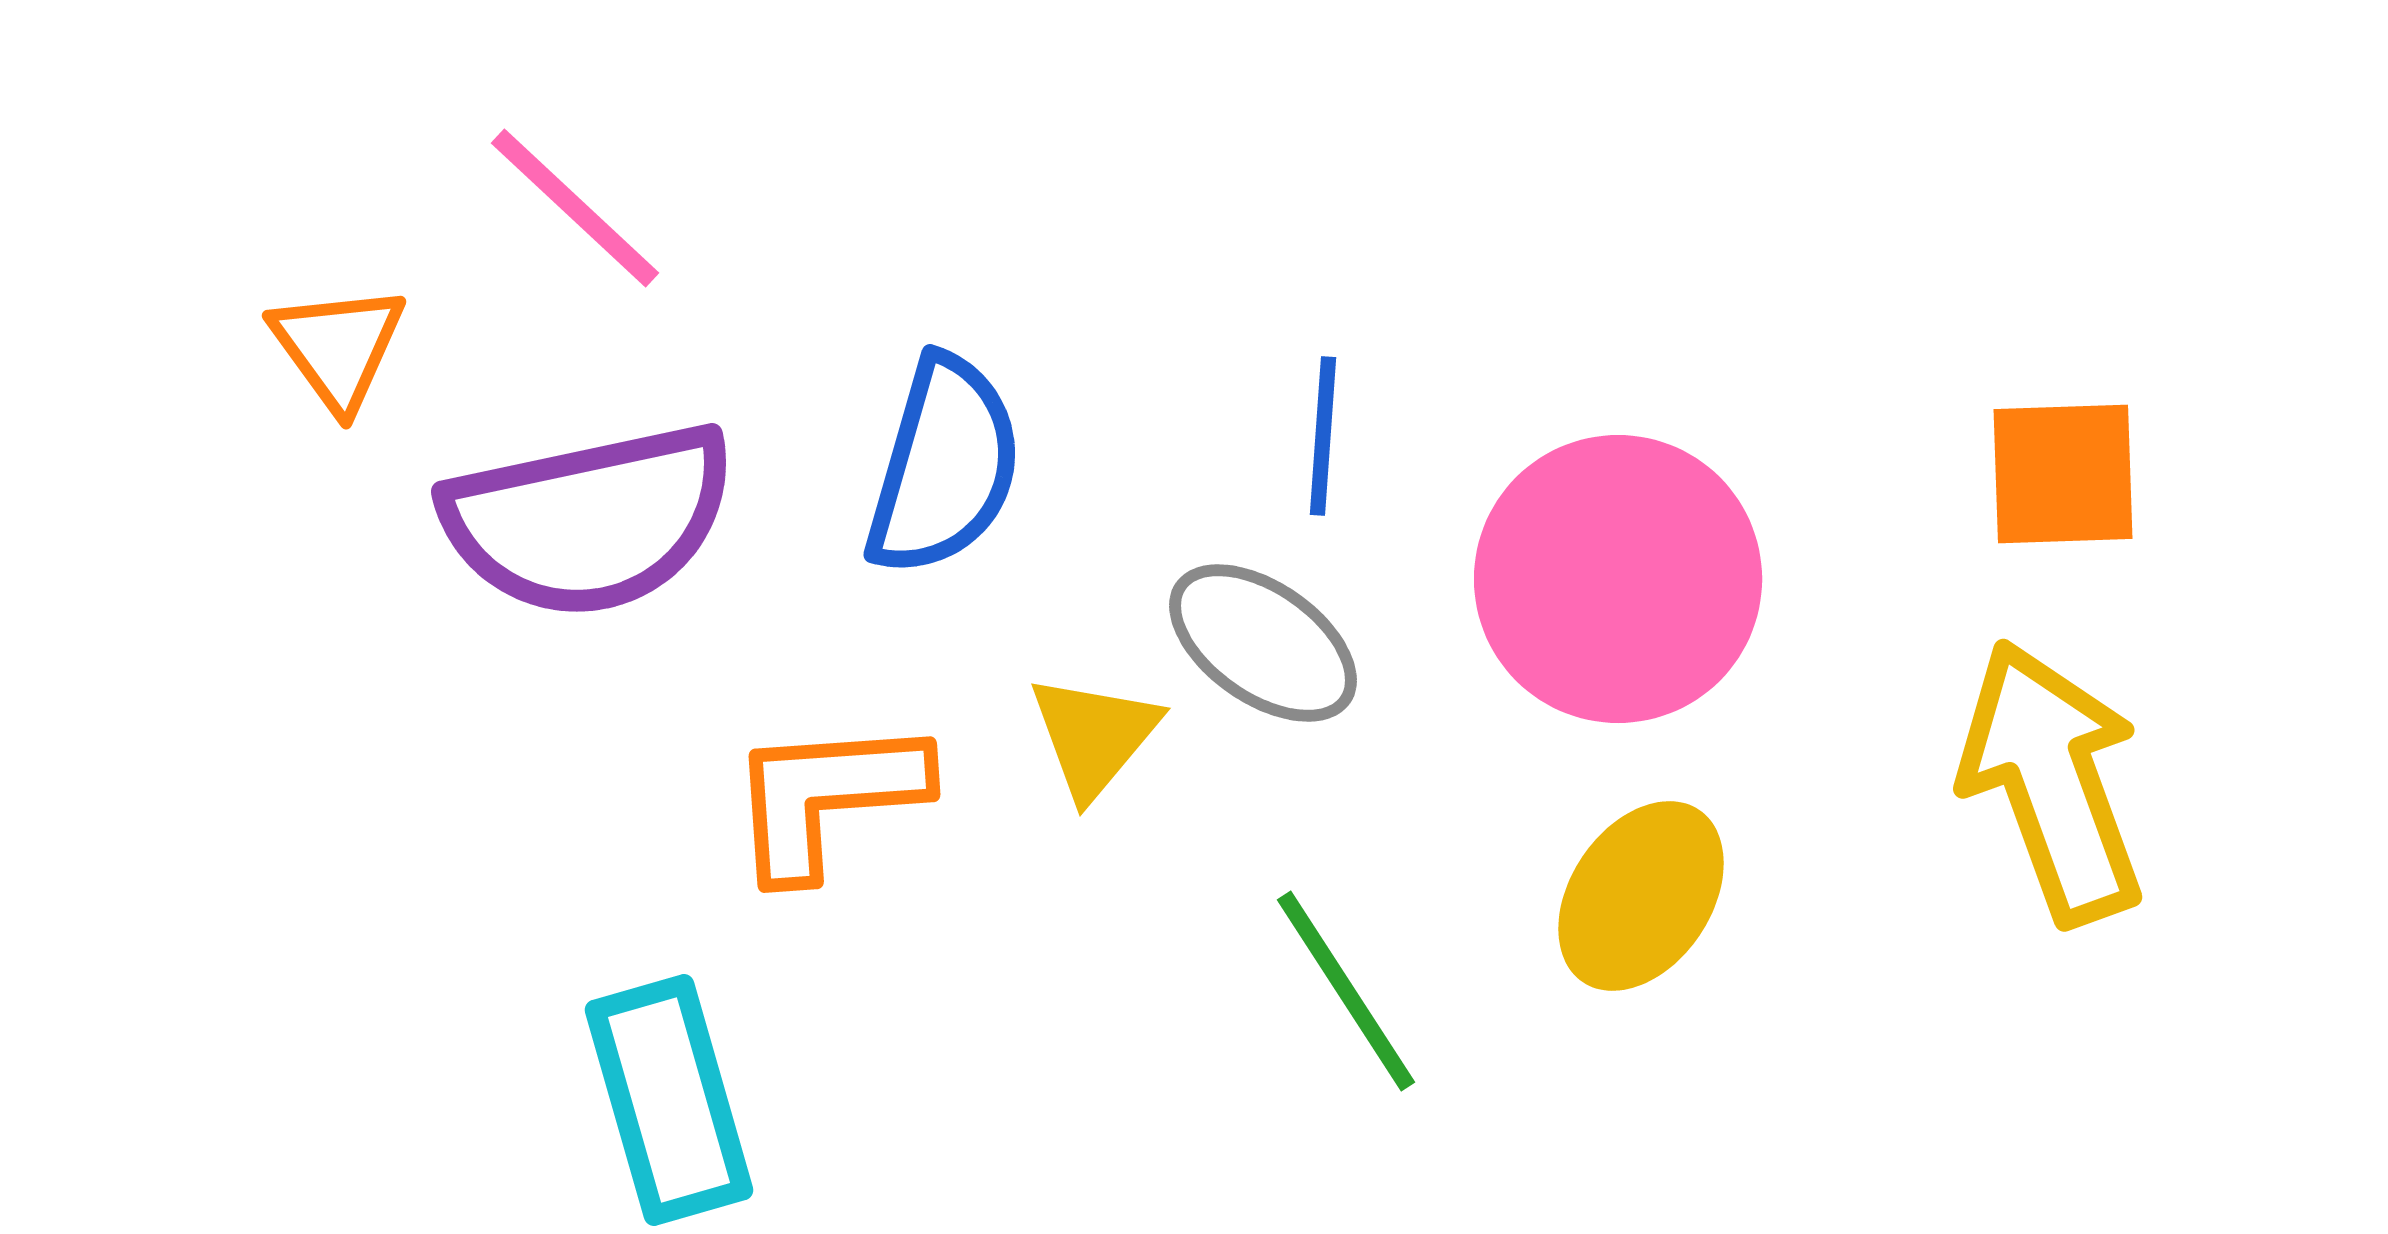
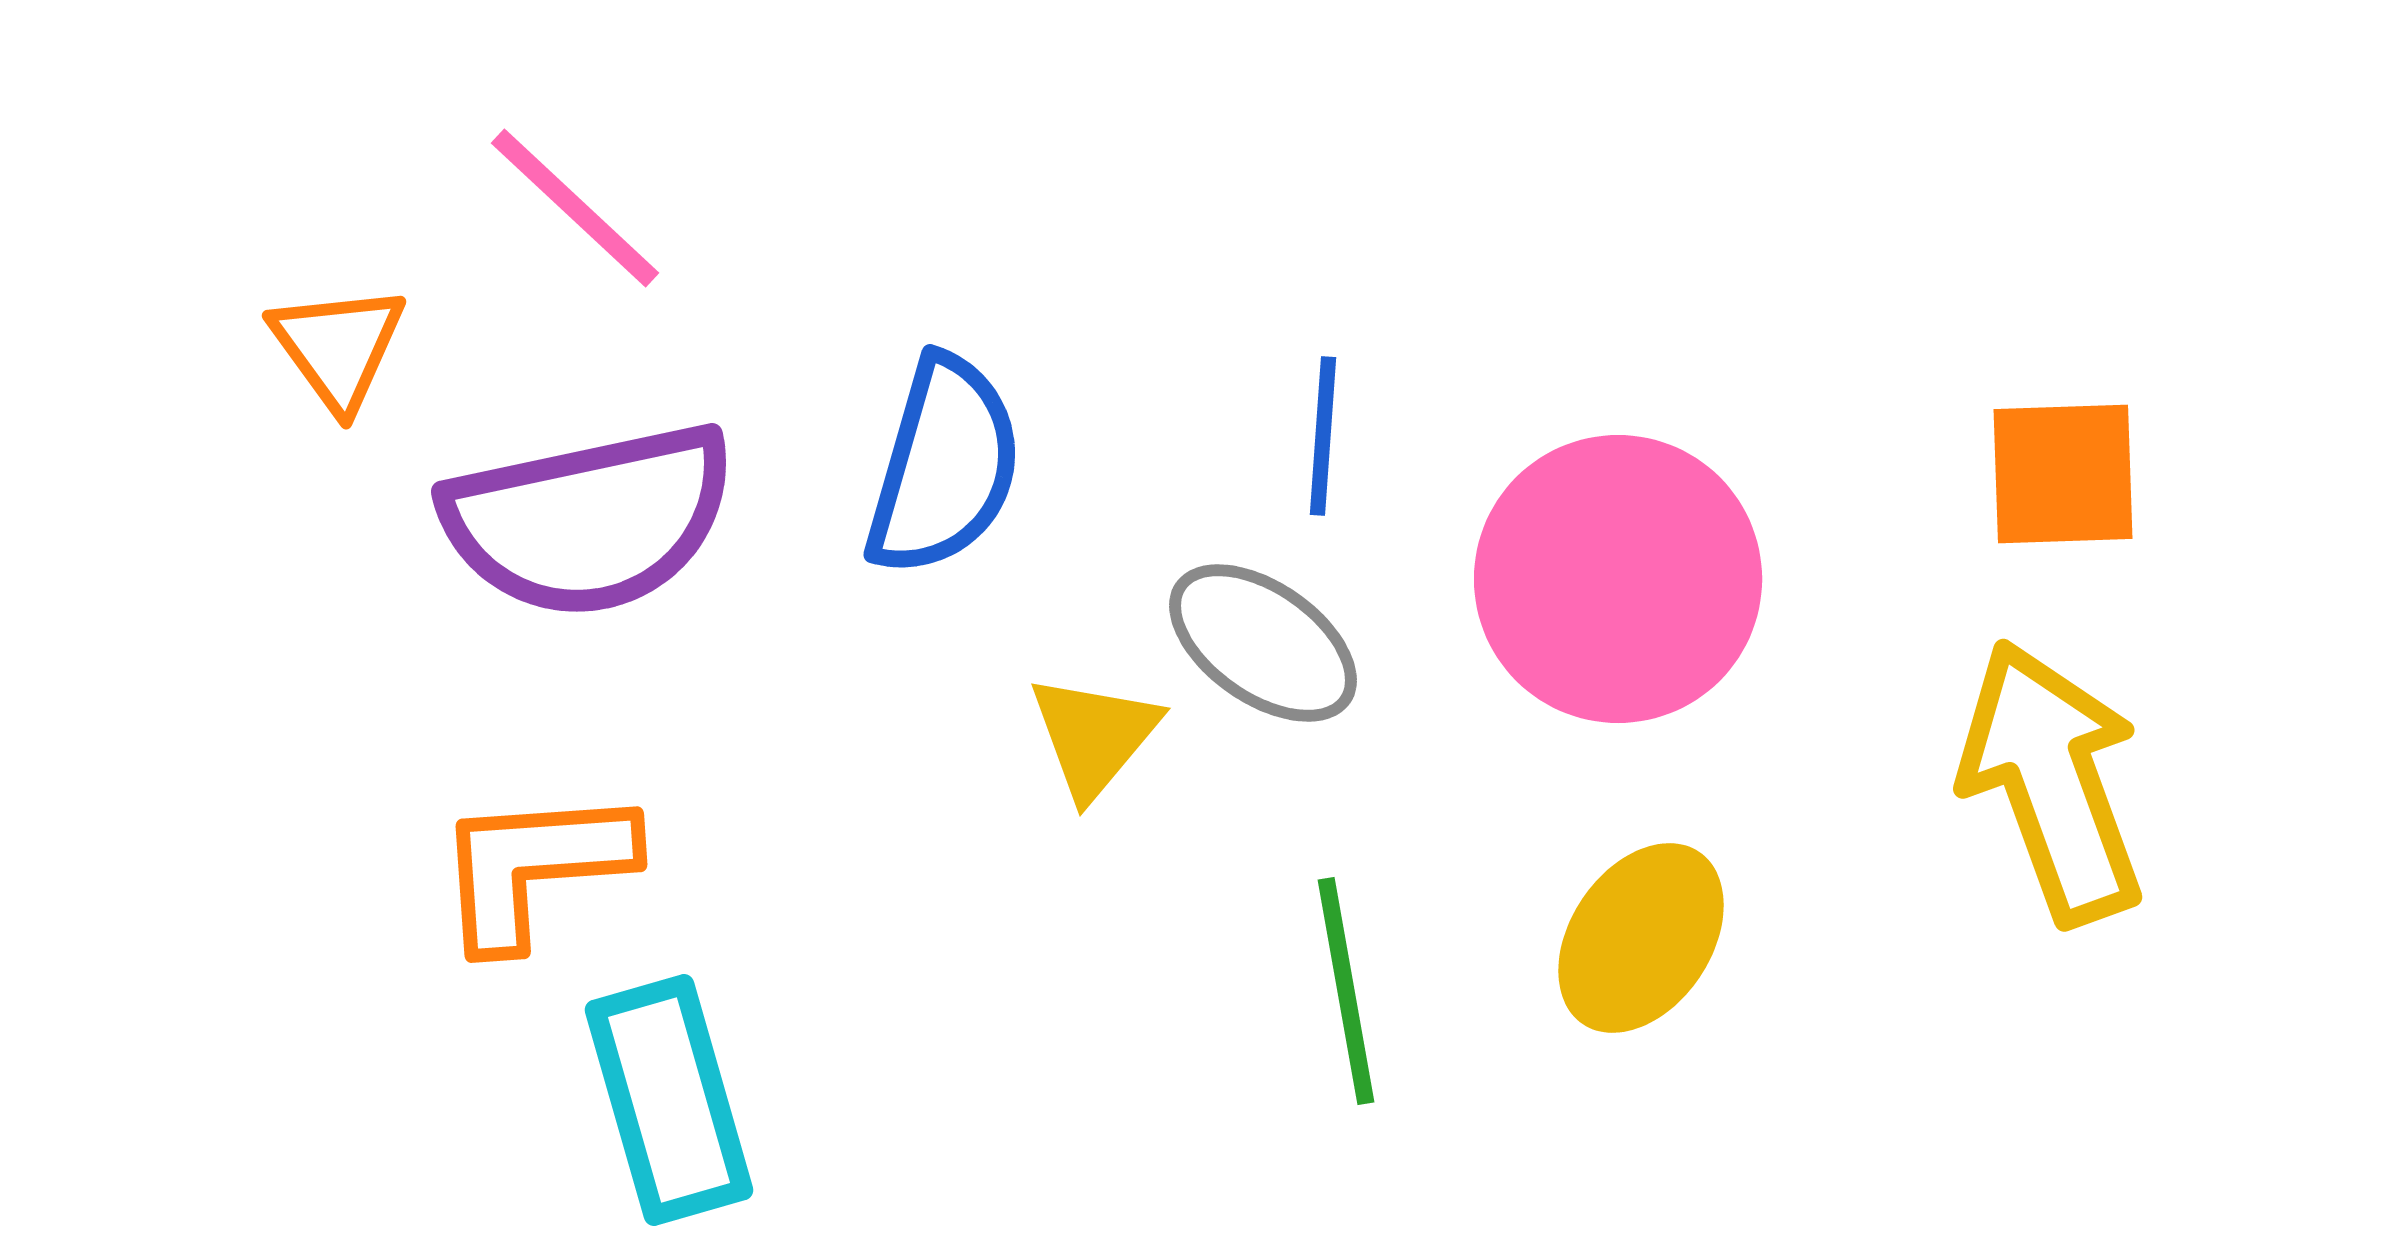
orange L-shape: moved 293 px left, 70 px down
yellow ellipse: moved 42 px down
green line: rotated 23 degrees clockwise
